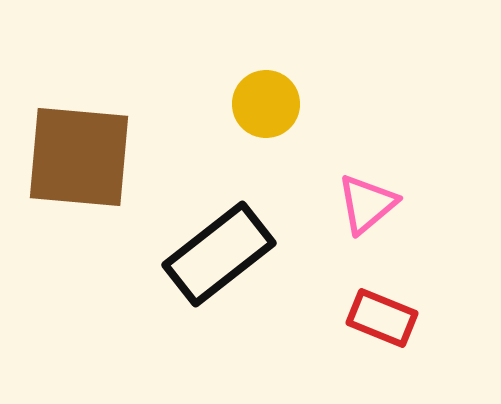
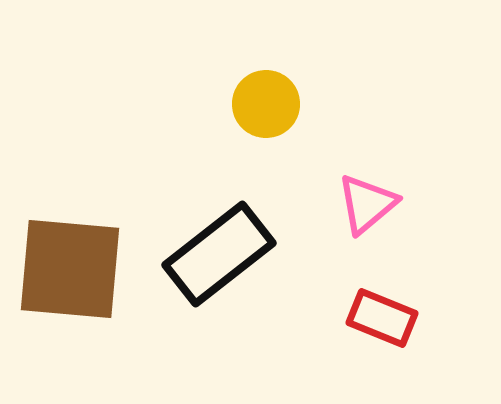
brown square: moved 9 px left, 112 px down
